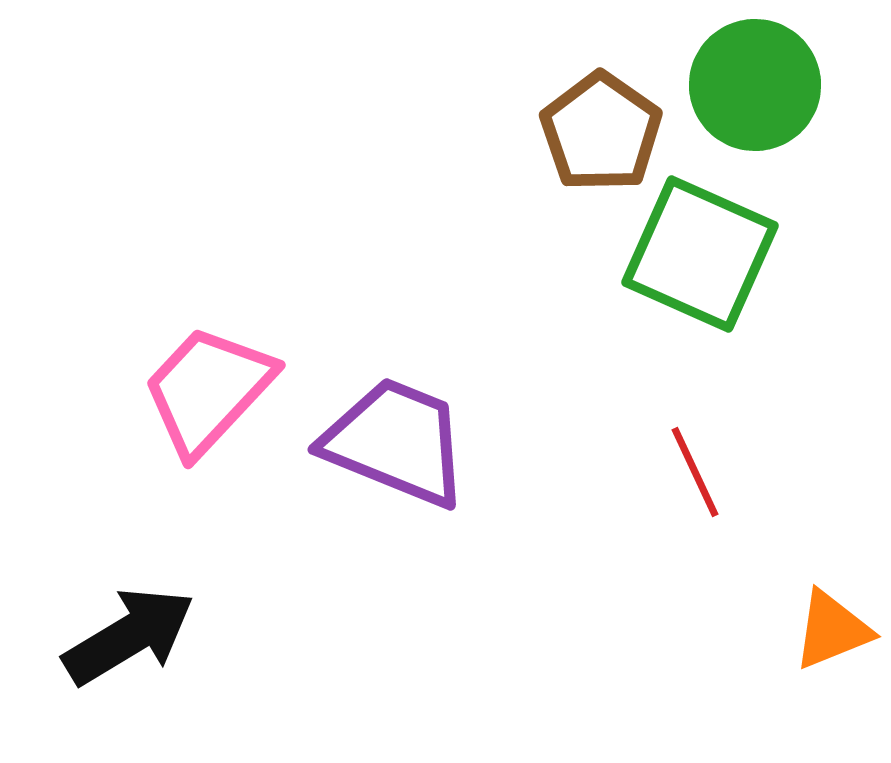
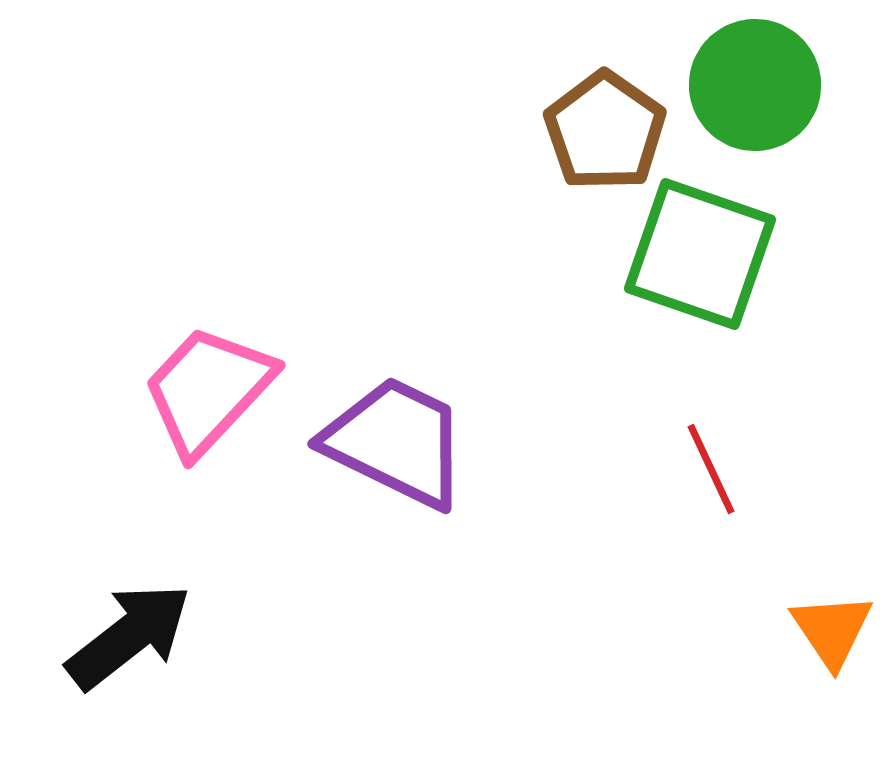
brown pentagon: moved 4 px right, 1 px up
green square: rotated 5 degrees counterclockwise
purple trapezoid: rotated 4 degrees clockwise
red line: moved 16 px right, 3 px up
orange triangle: rotated 42 degrees counterclockwise
black arrow: rotated 7 degrees counterclockwise
